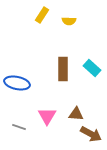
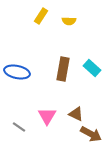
yellow rectangle: moved 1 px left, 1 px down
brown rectangle: rotated 10 degrees clockwise
blue ellipse: moved 11 px up
brown triangle: rotated 21 degrees clockwise
gray line: rotated 16 degrees clockwise
